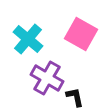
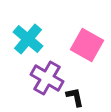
pink square: moved 6 px right, 11 px down
